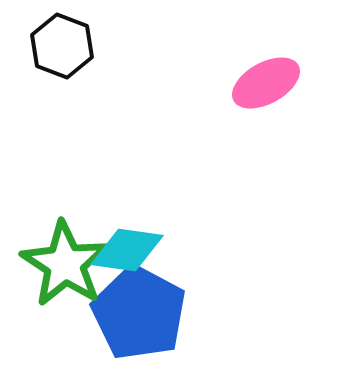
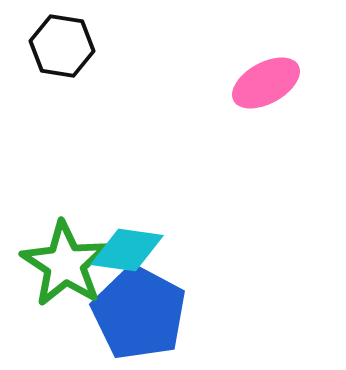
black hexagon: rotated 12 degrees counterclockwise
